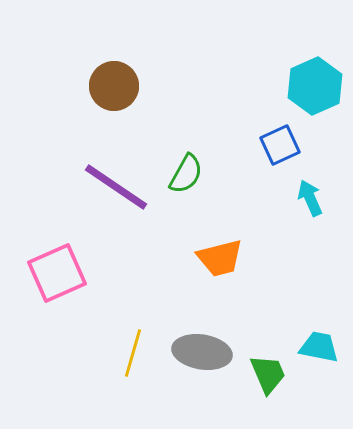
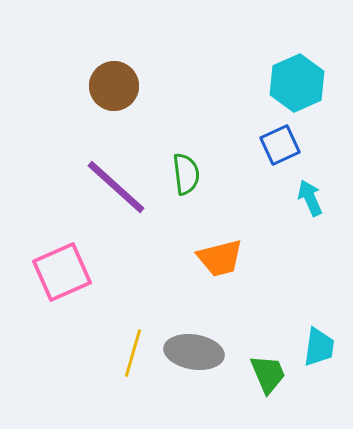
cyan hexagon: moved 18 px left, 3 px up
green semicircle: rotated 36 degrees counterclockwise
purple line: rotated 8 degrees clockwise
pink square: moved 5 px right, 1 px up
cyan trapezoid: rotated 87 degrees clockwise
gray ellipse: moved 8 px left
